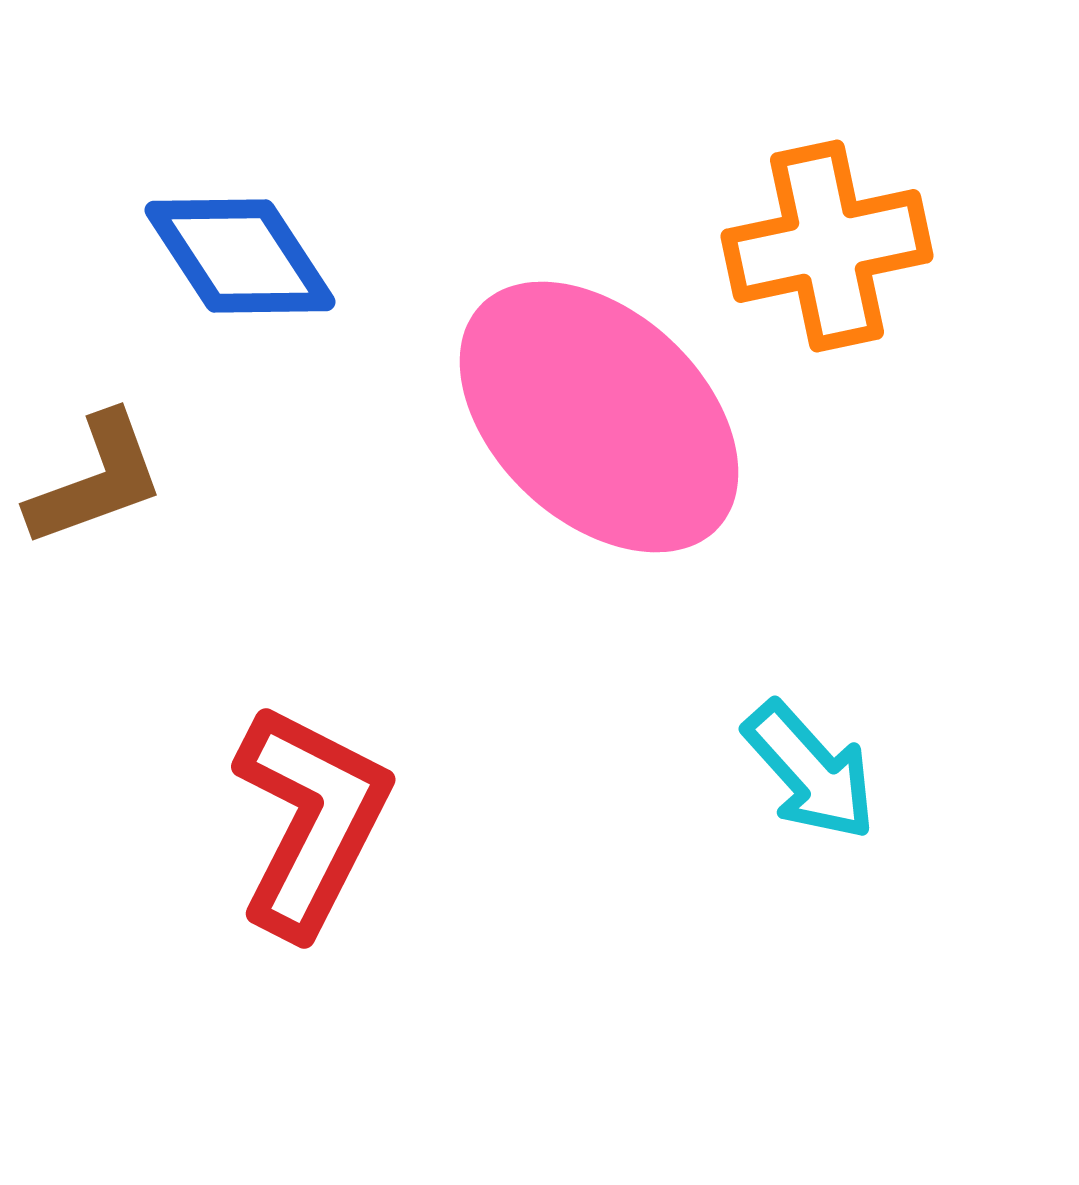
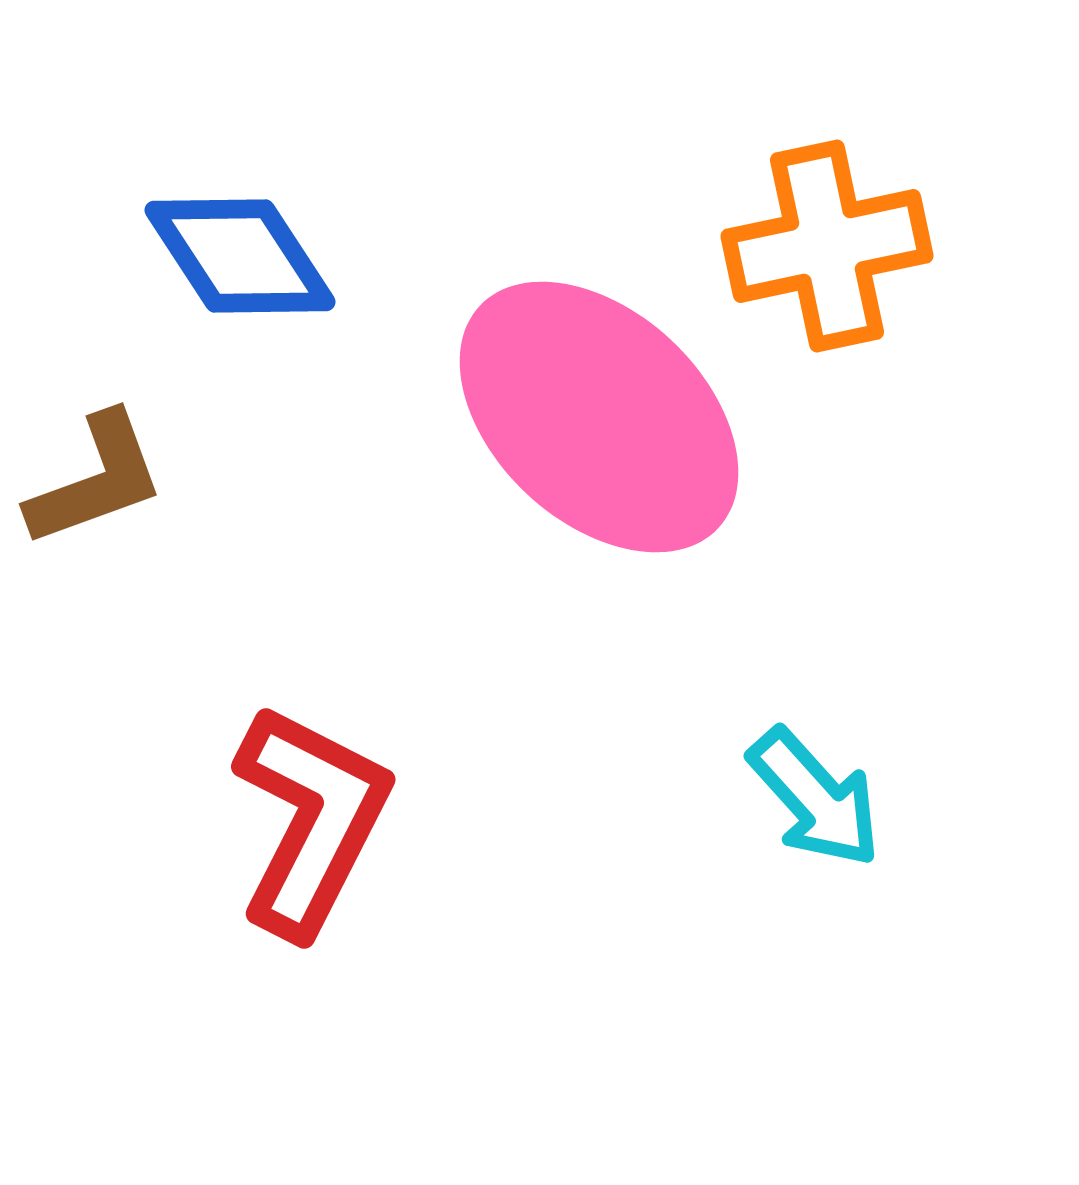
cyan arrow: moved 5 px right, 27 px down
